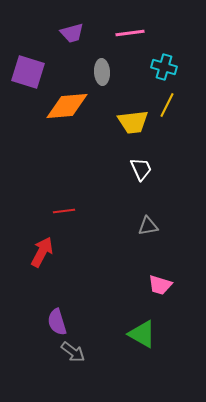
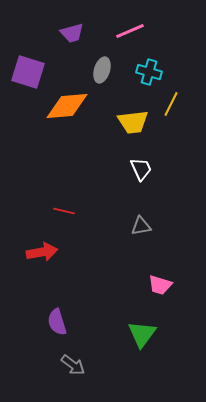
pink line: moved 2 px up; rotated 16 degrees counterclockwise
cyan cross: moved 15 px left, 5 px down
gray ellipse: moved 2 px up; rotated 20 degrees clockwise
yellow line: moved 4 px right, 1 px up
red line: rotated 20 degrees clockwise
gray triangle: moved 7 px left
red arrow: rotated 52 degrees clockwise
green triangle: rotated 36 degrees clockwise
gray arrow: moved 13 px down
